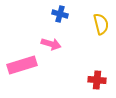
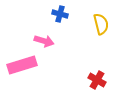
pink arrow: moved 7 px left, 3 px up
red cross: rotated 24 degrees clockwise
